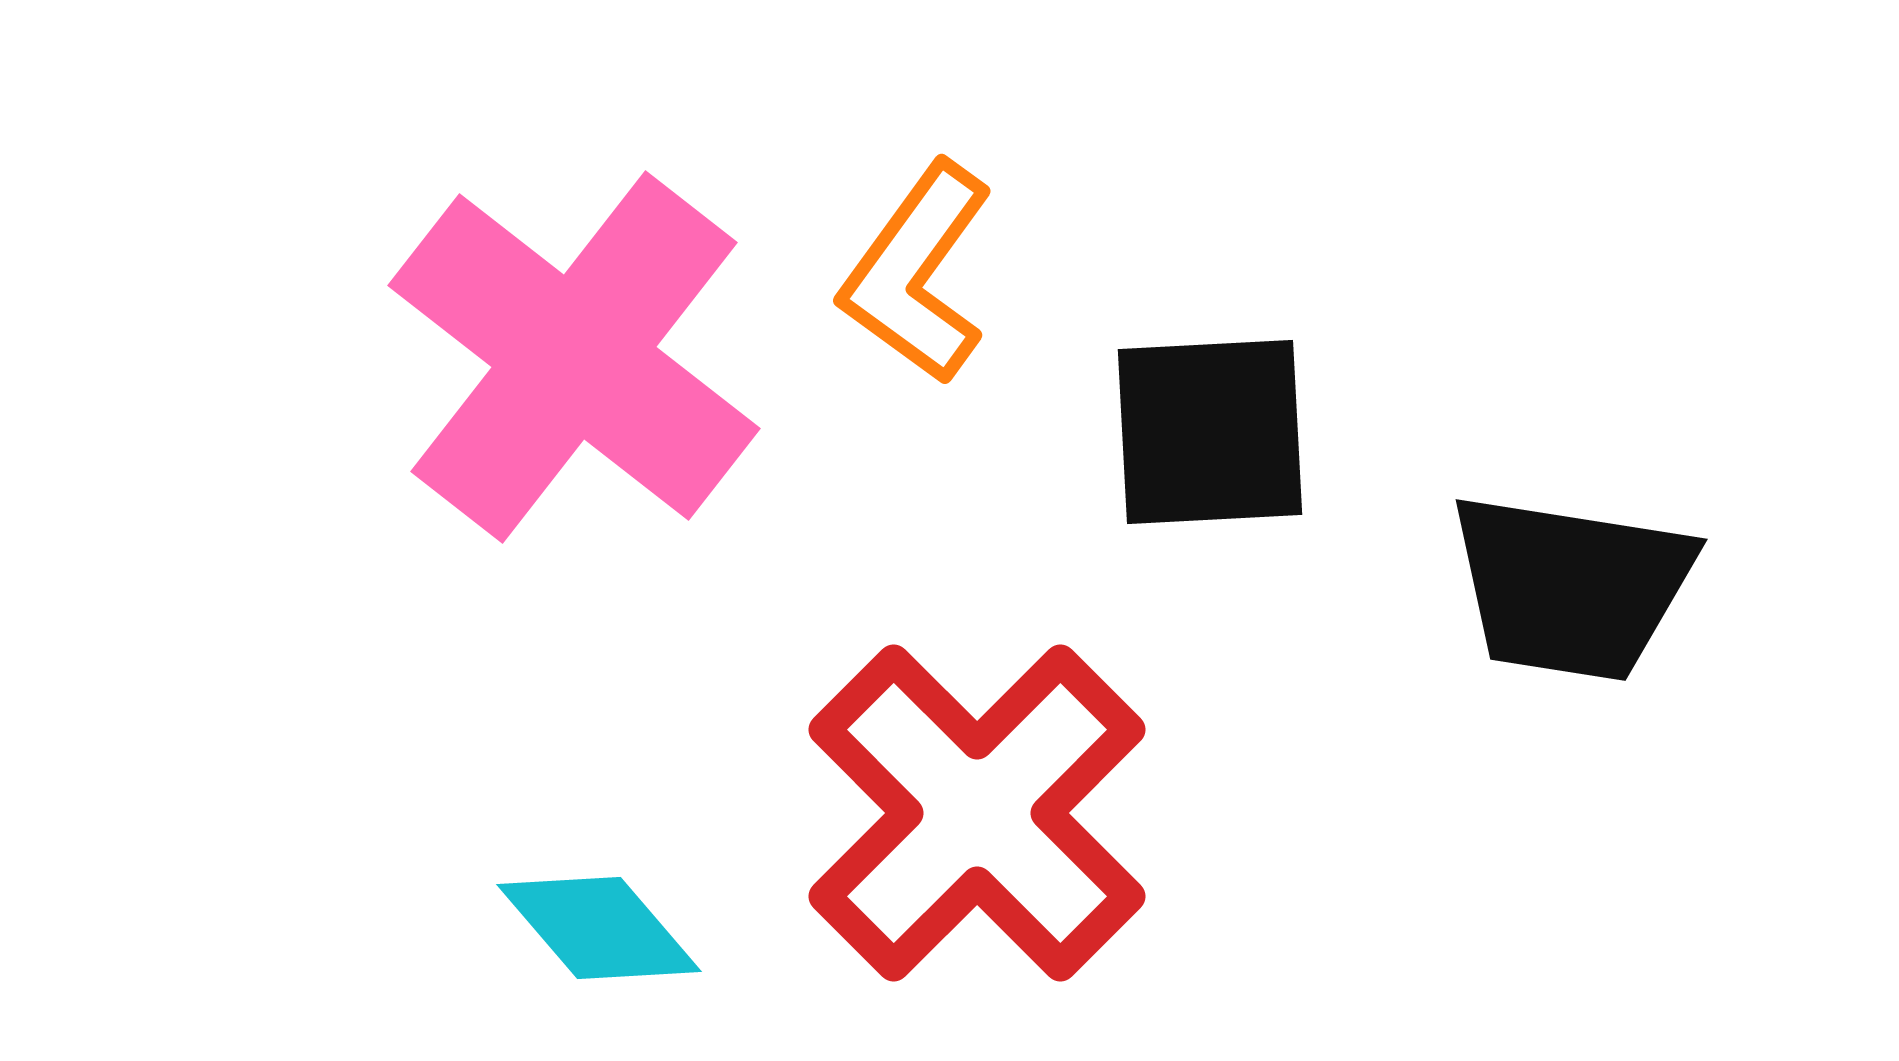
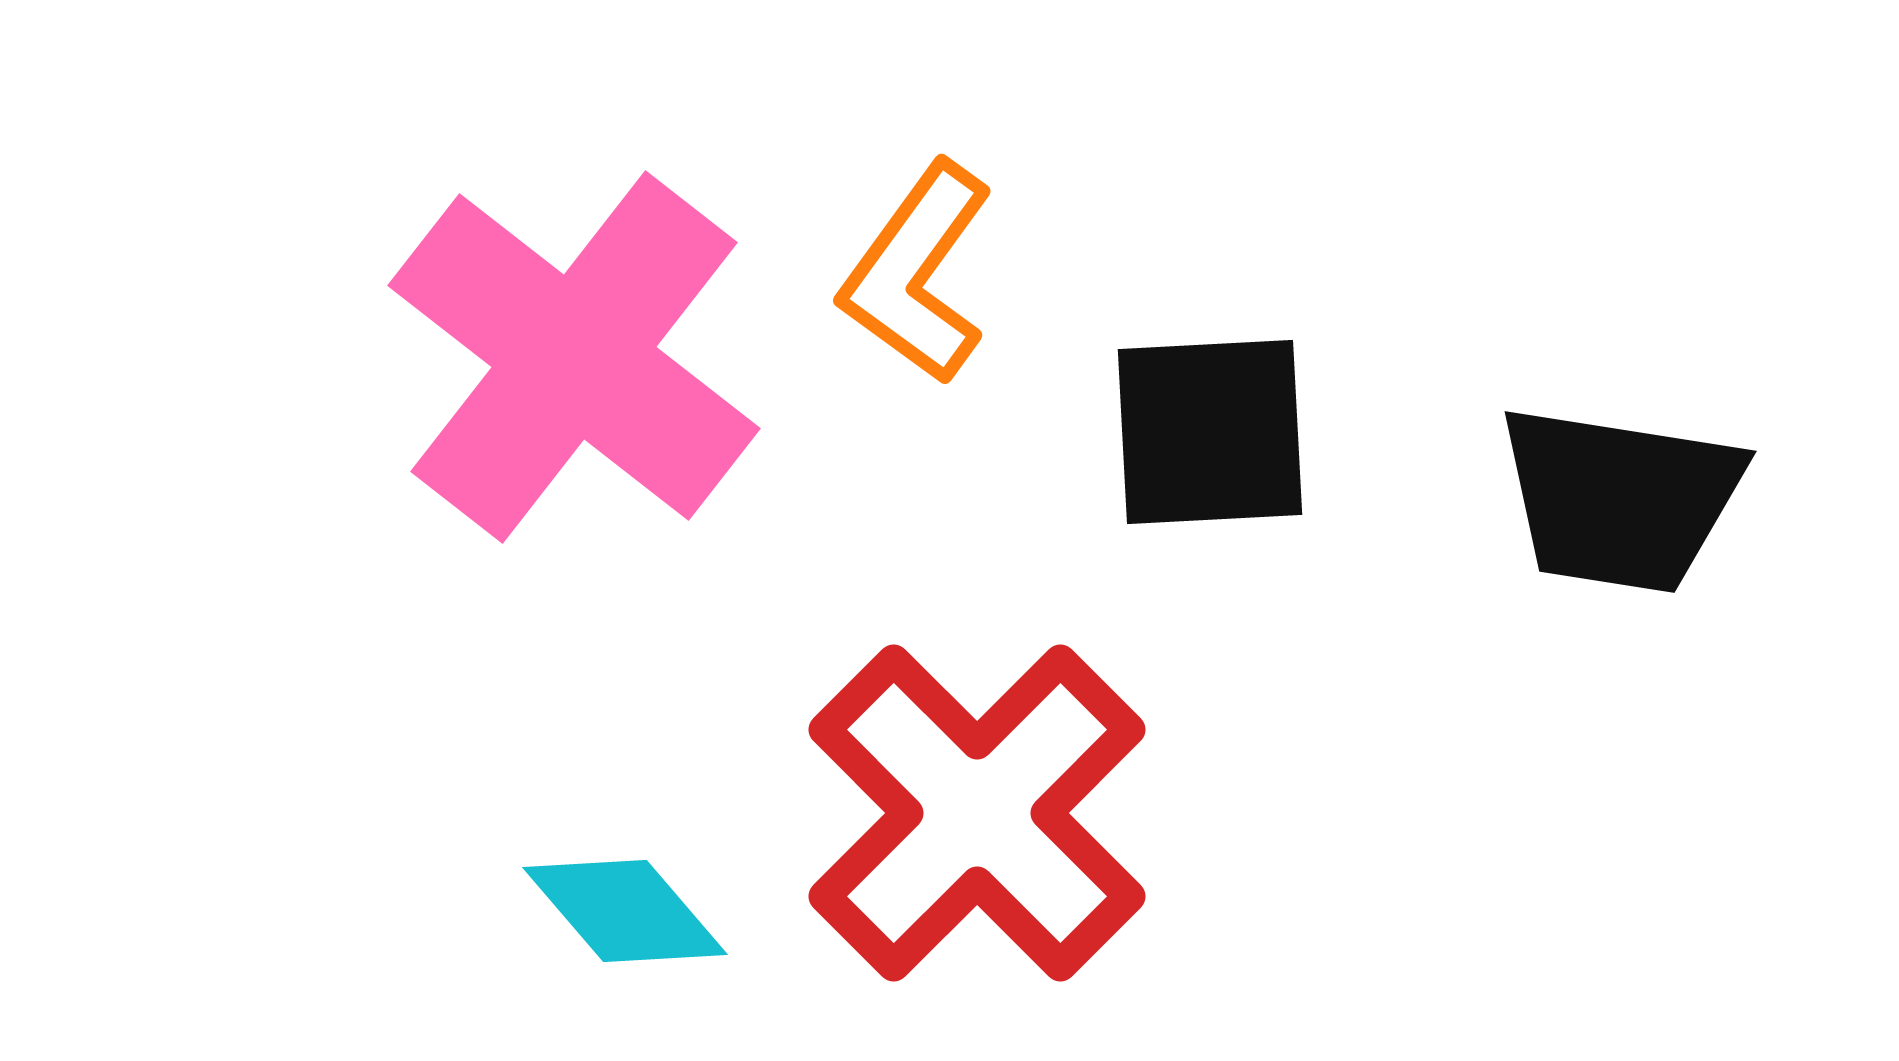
black trapezoid: moved 49 px right, 88 px up
cyan diamond: moved 26 px right, 17 px up
